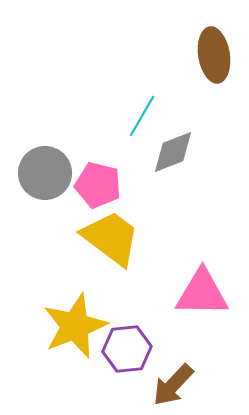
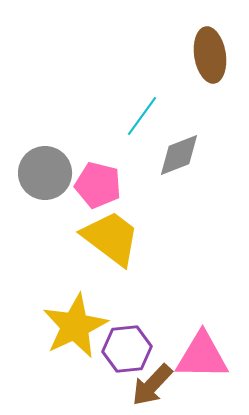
brown ellipse: moved 4 px left
cyan line: rotated 6 degrees clockwise
gray diamond: moved 6 px right, 3 px down
pink triangle: moved 63 px down
yellow star: rotated 4 degrees counterclockwise
brown arrow: moved 21 px left
